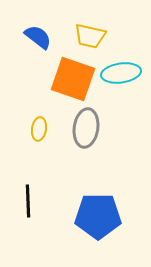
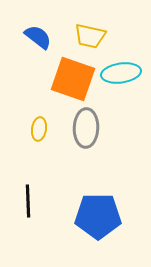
gray ellipse: rotated 6 degrees counterclockwise
